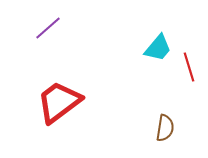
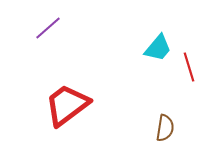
red trapezoid: moved 8 px right, 3 px down
